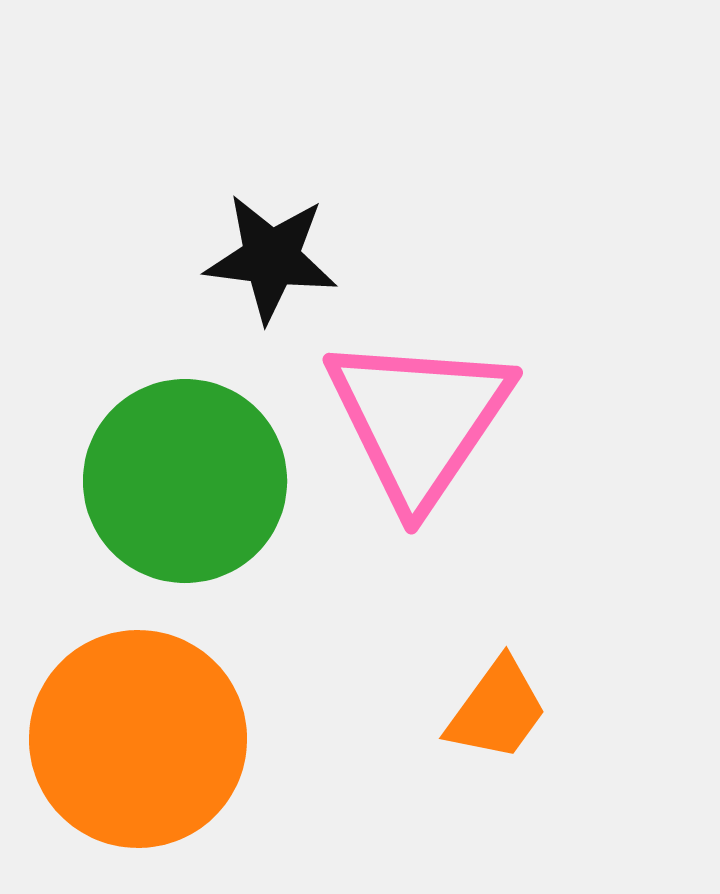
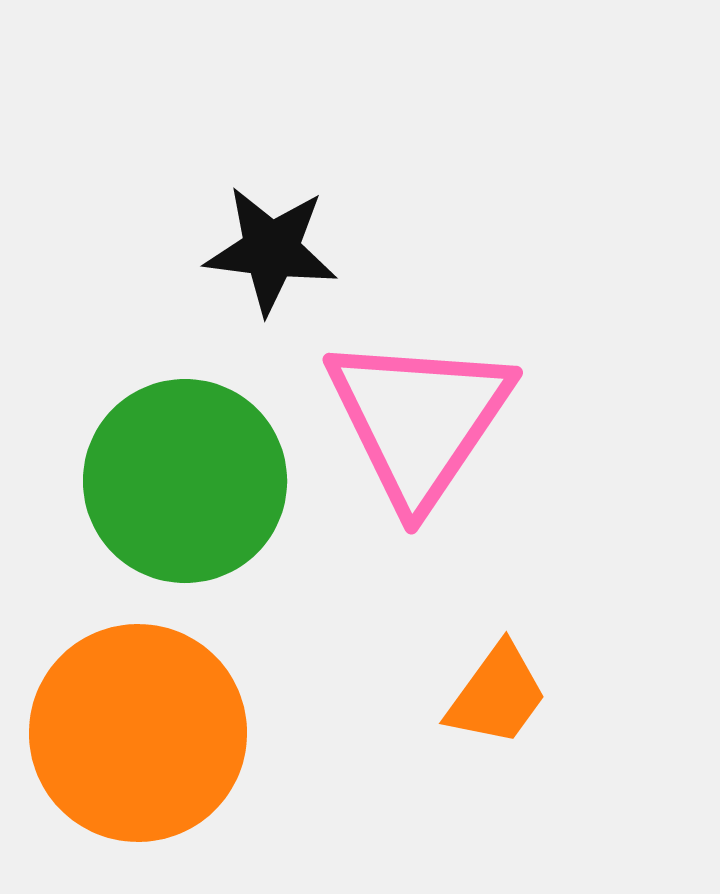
black star: moved 8 px up
orange trapezoid: moved 15 px up
orange circle: moved 6 px up
